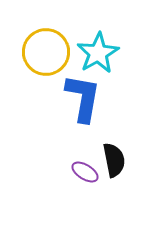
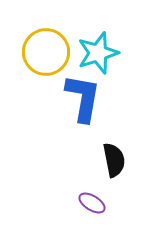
cyan star: rotated 12 degrees clockwise
purple ellipse: moved 7 px right, 31 px down
